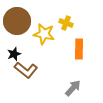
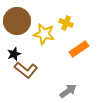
orange rectangle: rotated 54 degrees clockwise
gray arrow: moved 5 px left, 3 px down; rotated 12 degrees clockwise
